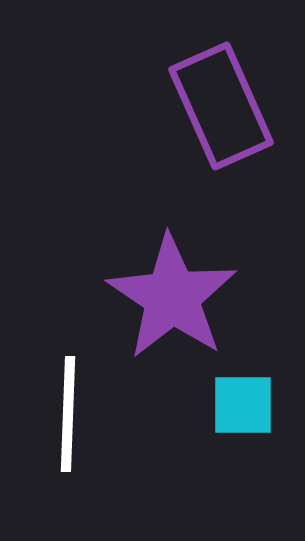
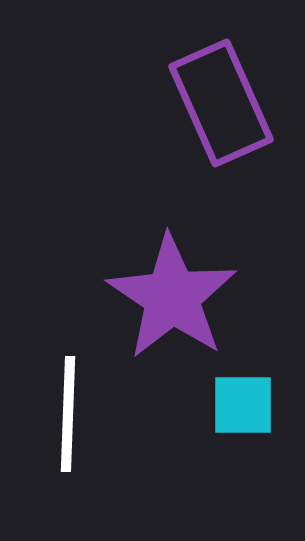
purple rectangle: moved 3 px up
